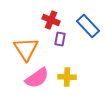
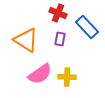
red cross: moved 7 px right, 7 px up
blue rectangle: moved 1 px left, 1 px down
orange triangle: moved 9 px up; rotated 24 degrees counterclockwise
pink semicircle: moved 3 px right, 4 px up
